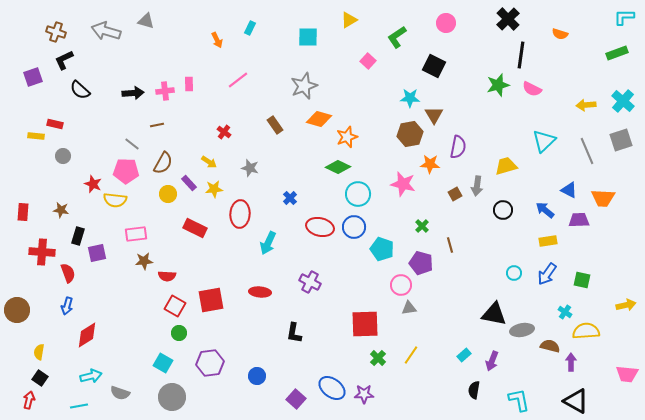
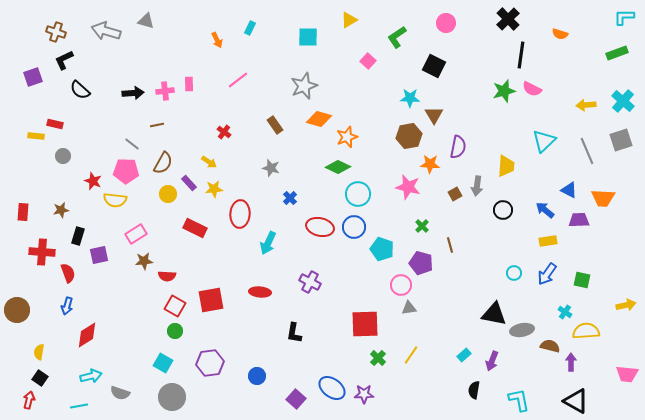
green star at (498, 85): moved 6 px right, 6 px down
brown hexagon at (410, 134): moved 1 px left, 2 px down
yellow trapezoid at (506, 166): rotated 110 degrees clockwise
gray star at (250, 168): moved 21 px right
red star at (93, 184): moved 3 px up
pink star at (403, 184): moved 5 px right, 3 px down
brown star at (61, 210): rotated 21 degrees counterclockwise
pink rectangle at (136, 234): rotated 25 degrees counterclockwise
purple square at (97, 253): moved 2 px right, 2 px down
green circle at (179, 333): moved 4 px left, 2 px up
